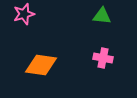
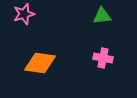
green triangle: rotated 12 degrees counterclockwise
orange diamond: moved 1 px left, 2 px up
